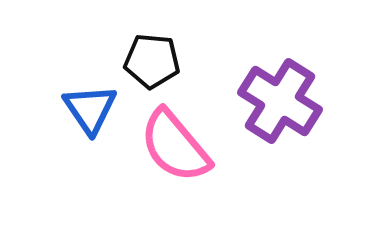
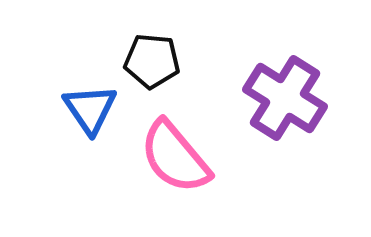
purple cross: moved 5 px right, 3 px up
pink semicircle: moved 11 px down
